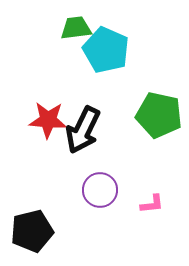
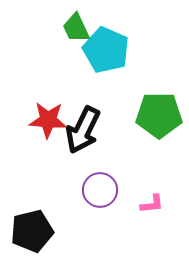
green trapezoid: rotated 108 degrees counterclockwise
green pentagon: rotated 12 degrees counterclockwise
